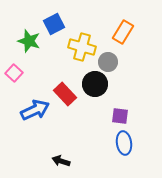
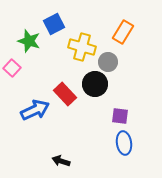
pink square: moved 2 px left, 5 px up
